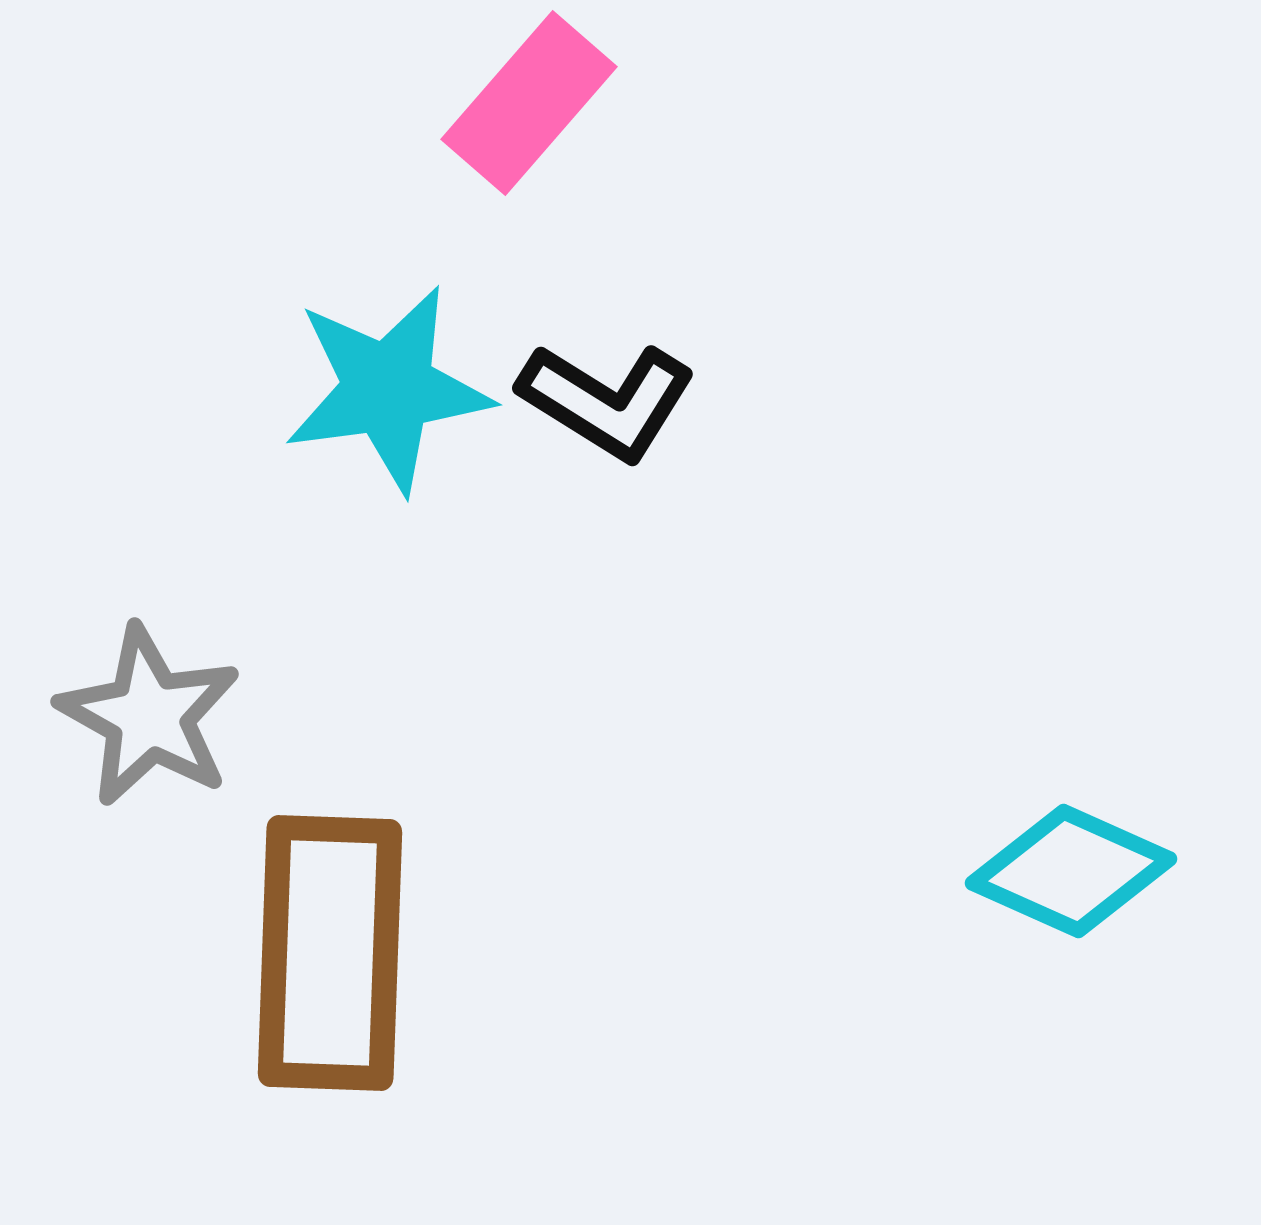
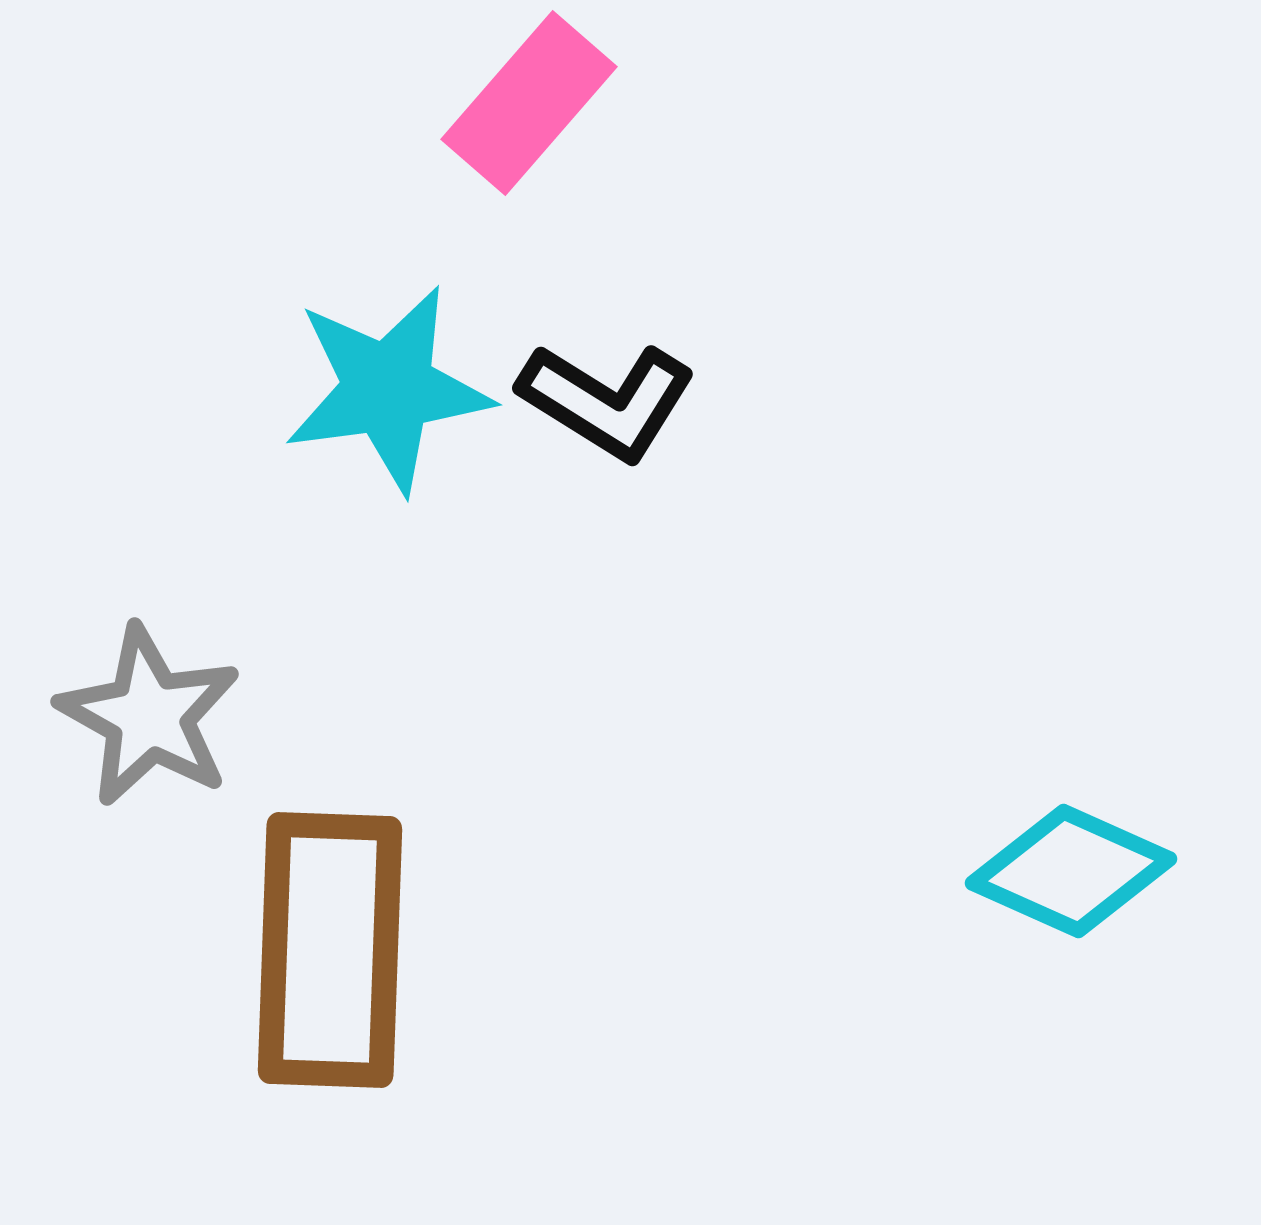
brown rectangle: moved 3 px up
